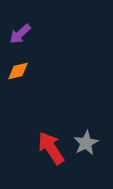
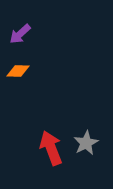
orange diamond: rotated 15 degrees clockwise
red arrow: rotated 12 degrees clockwise
